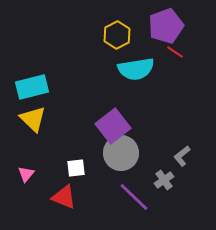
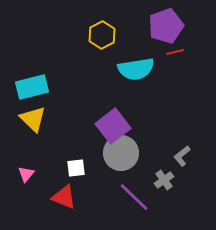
yellow hexagon: moved 15 px left
red line: rotated 48 degrees counterclockwise
